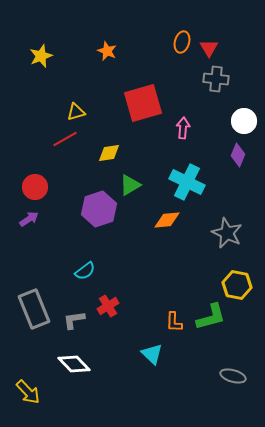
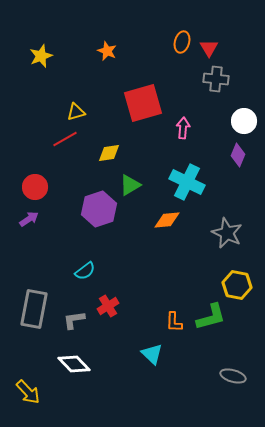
gray rectangle: rotated 33 degrees clockwise
